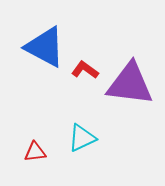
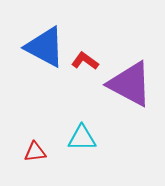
red L-shape: moved 9 px up
purple triangle: rotated 21 degrees clockwise
cyan triangle: rotated 24 degrees clockwise
